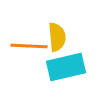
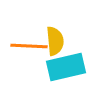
yellow semicircle: moved 2 px left, 4 px down
